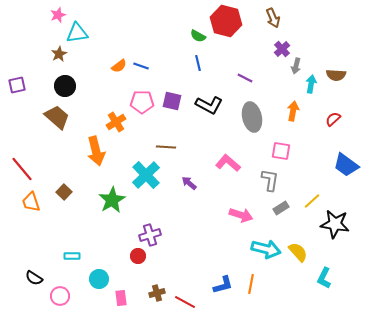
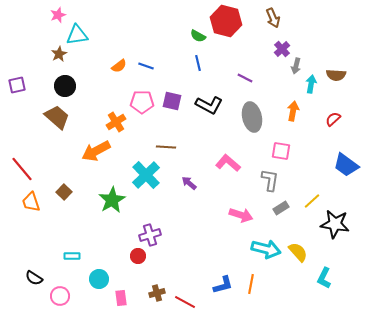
cyan triangle at (77, 33): moved 2 px down
blue line at (141, 66): moved 5 px right
orange arrow at (96, 151): rotated 76 degrees clockwise
